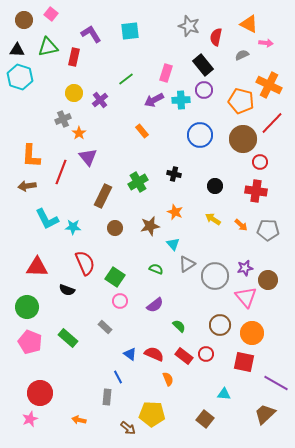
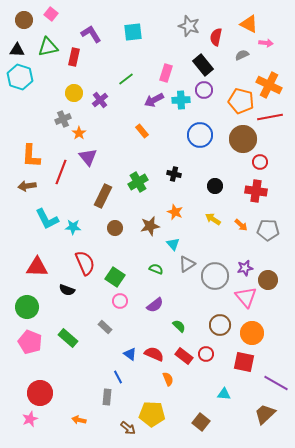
cyan square at (130, 31): moved 3 px right, 1 px down
red line at (272, 123): moved 2 px left, 6 px up; rotated 35 degrees clockwise
brown square at (205, 419): moved 4 px left, 3 px down
